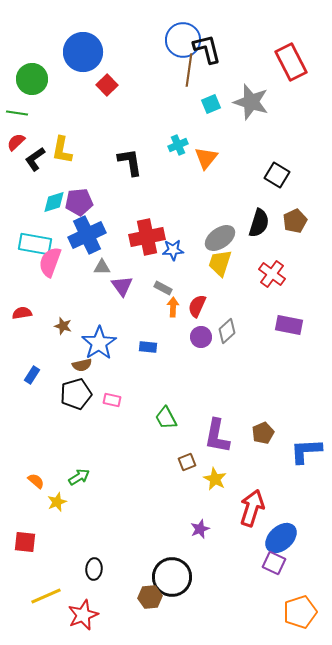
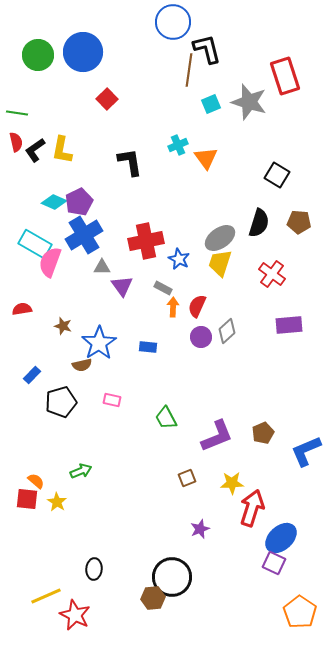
blue circle at (183, 40): moved 10 px left, 18 px up
red rectangle at (291, 62): moved 6 px left, 14 px down; rotated 9 degrees clockwise
green circle at (32, 79): moved 6 px right, 24 px up
red square at (107, 85): moved 14 px down
gray star at (251, 102): moved 2 px left
red semicircle at (16, 142): rotated 120 degrees clockwise
orange triangle at (206, 158): rotated 15 degrees counterclockwise
black L-shape at (35, 159): moved 9 px up
cyan diamond at (54, 202): rotated 40 degrees clockwise
purple pentagon at (79, 202): rotated 20 degrees counterclockwise
brown pentagon at (295, 221): moved 4 px right, 1 px down; rotated 30 degrees clockwise
blue cross at (87, 235): moved 3 px left; rotated 6 degrees counterclockwise
red cross at (147, 237): moved 1 px left, 4 px down
cyan rectangle at (35, 244): rotated 20 degrees clockwise
blue star at (173, 250): moved 6 px right, 9 px down; rotated 30 degrees clockwise
red semicircle at (22, 313): moved 4 px up
purple rectangle at (289, 325): rotated 16 degrees counterclockwise
blue rectangle at (32, 375): rotated 12 degrees clockwise
black pentagon at (76, 394): moved 15 px left, 8 px down
purple L-shape at (217, 436): rotated 123 degrees counterclockwise
blue L-shape at (306, 451): rotated 20 degrees counterclockwise
brown square at (187, 462): moved 16 px down
green arrow at (79, 477): moved 2 px right, 6 px up; rotated 10 degrees clockwise
yellow star at (215, 479): moved 17 px right, 4 px down; rotated 30 degrees counterclockwise
yellow star at (57, 502): rotated 18 degrees counterclockwise
red square at (25, 542): moved 2 px right, 43 px up
brown hexagon at (150, 597): moved 3 px right, 1 px down
orange pentagon at (300, 612): rotated 20 degrees counterclockwise
red star at (83, 615): moved 8 px left; rotated 24 degrees counterclockwise
